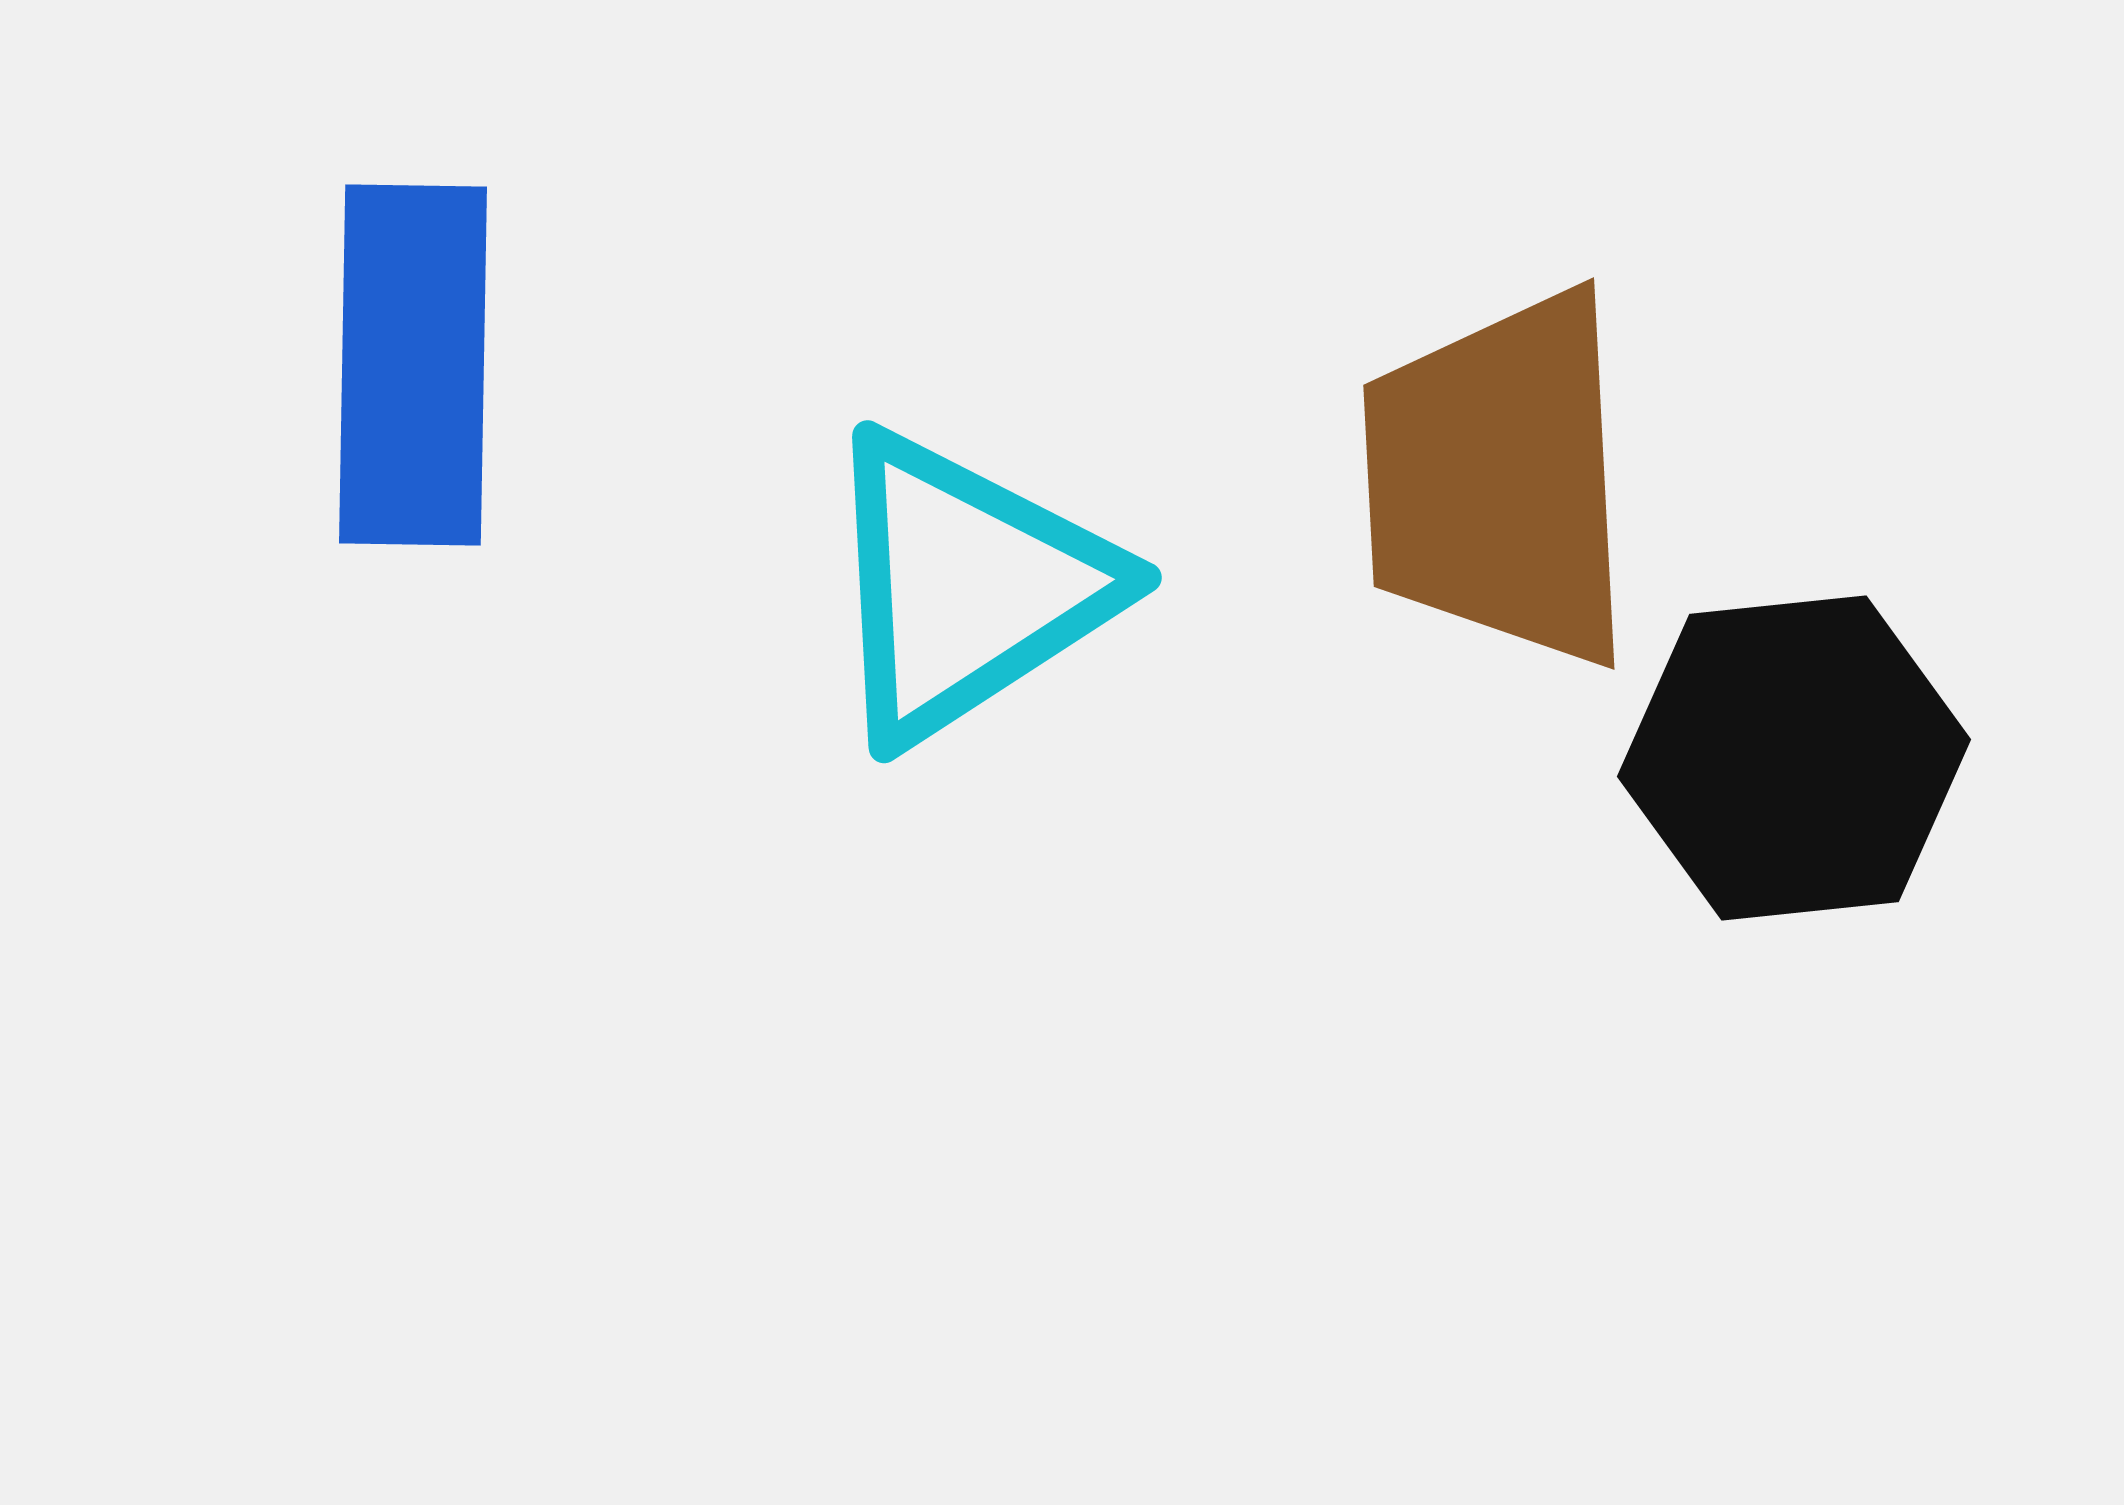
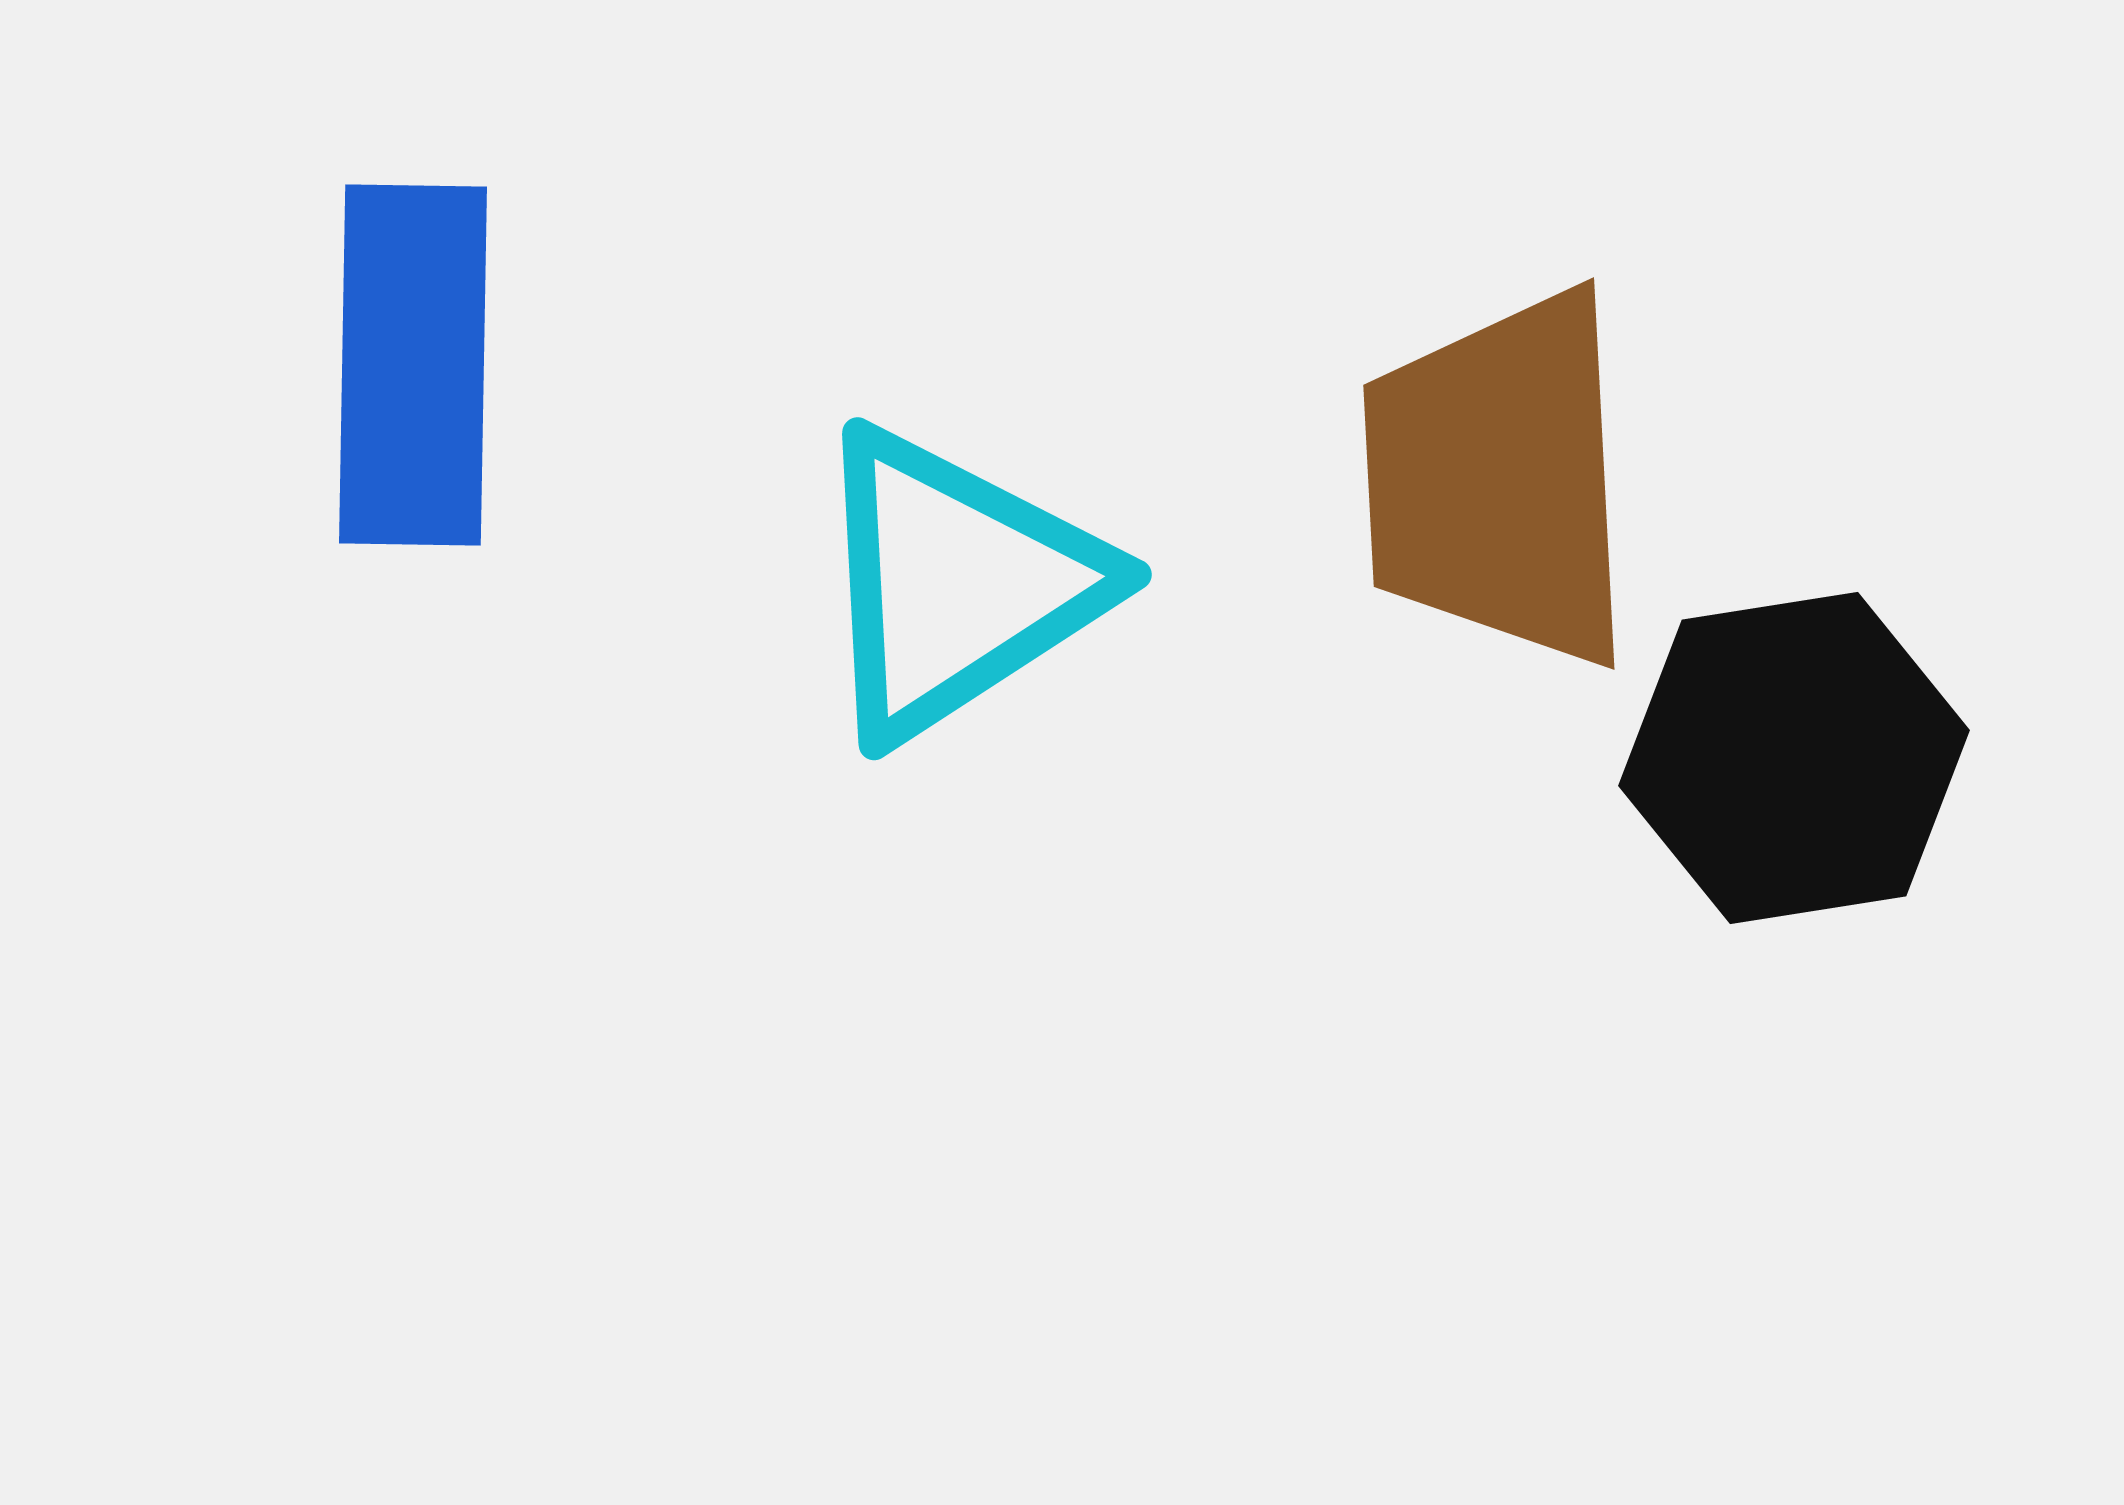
cyan triangle: moved 10 px left, 3 px up
black hexagon: rotated 3 degrees counterclockwise
